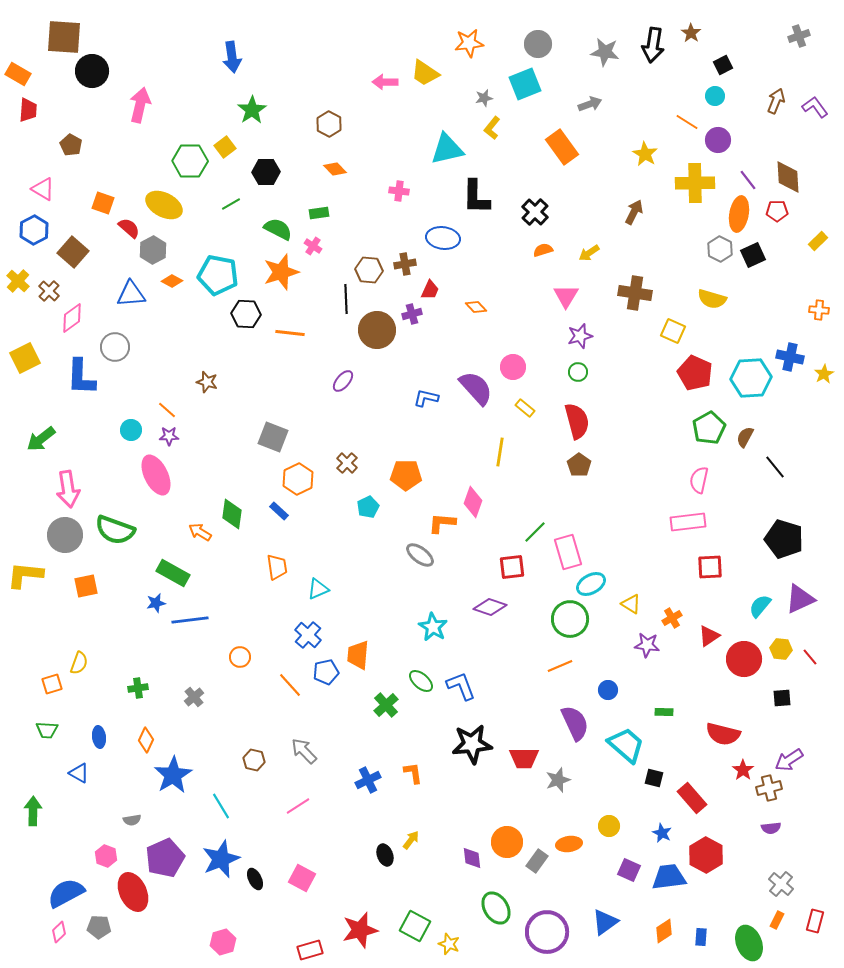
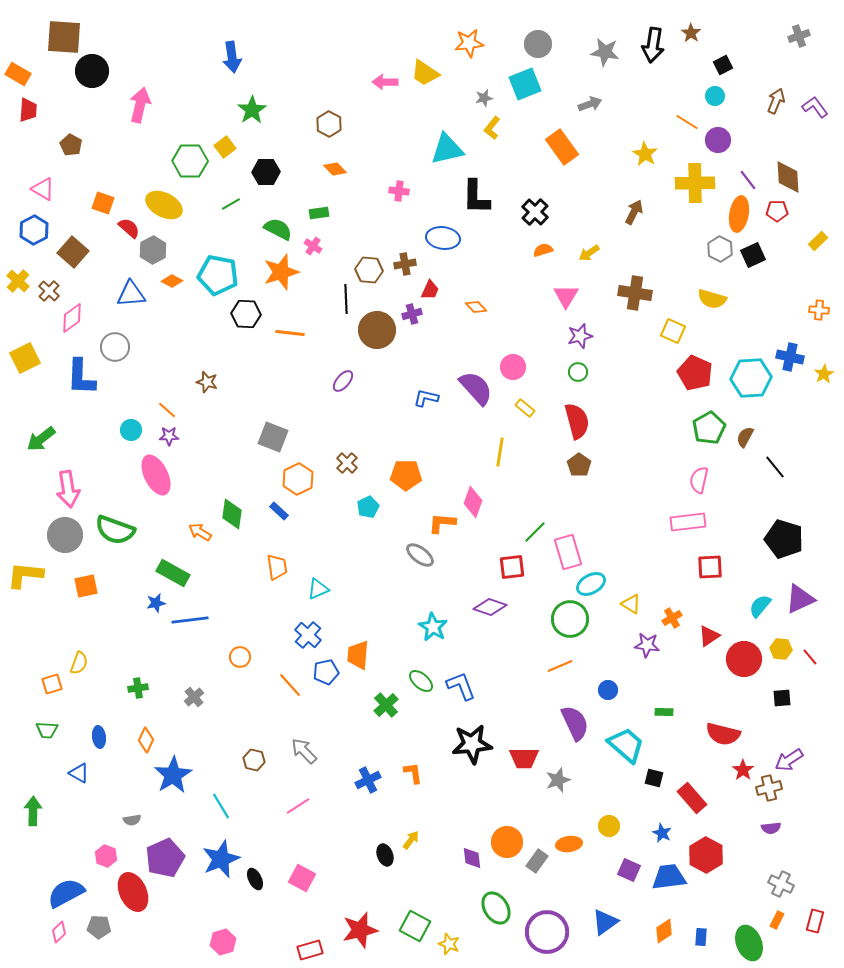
gray cross at (781, 884): rotated 15 degrees counterclockwise
